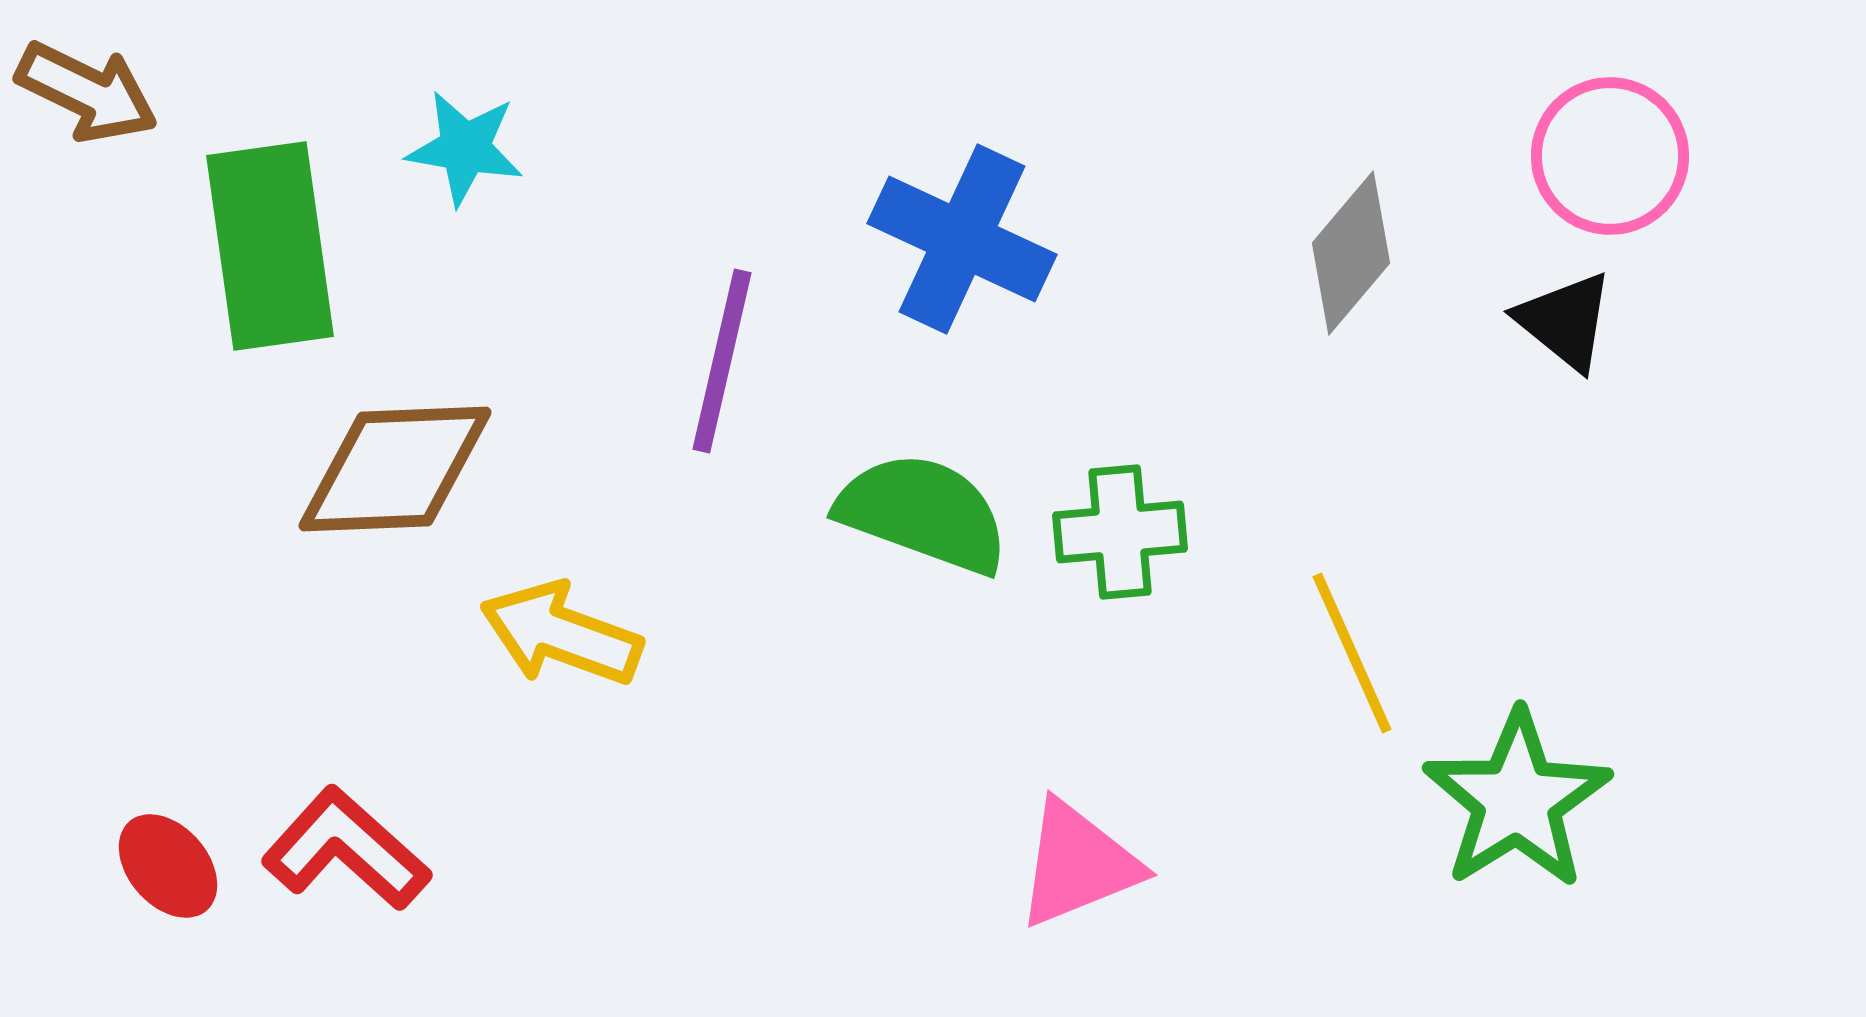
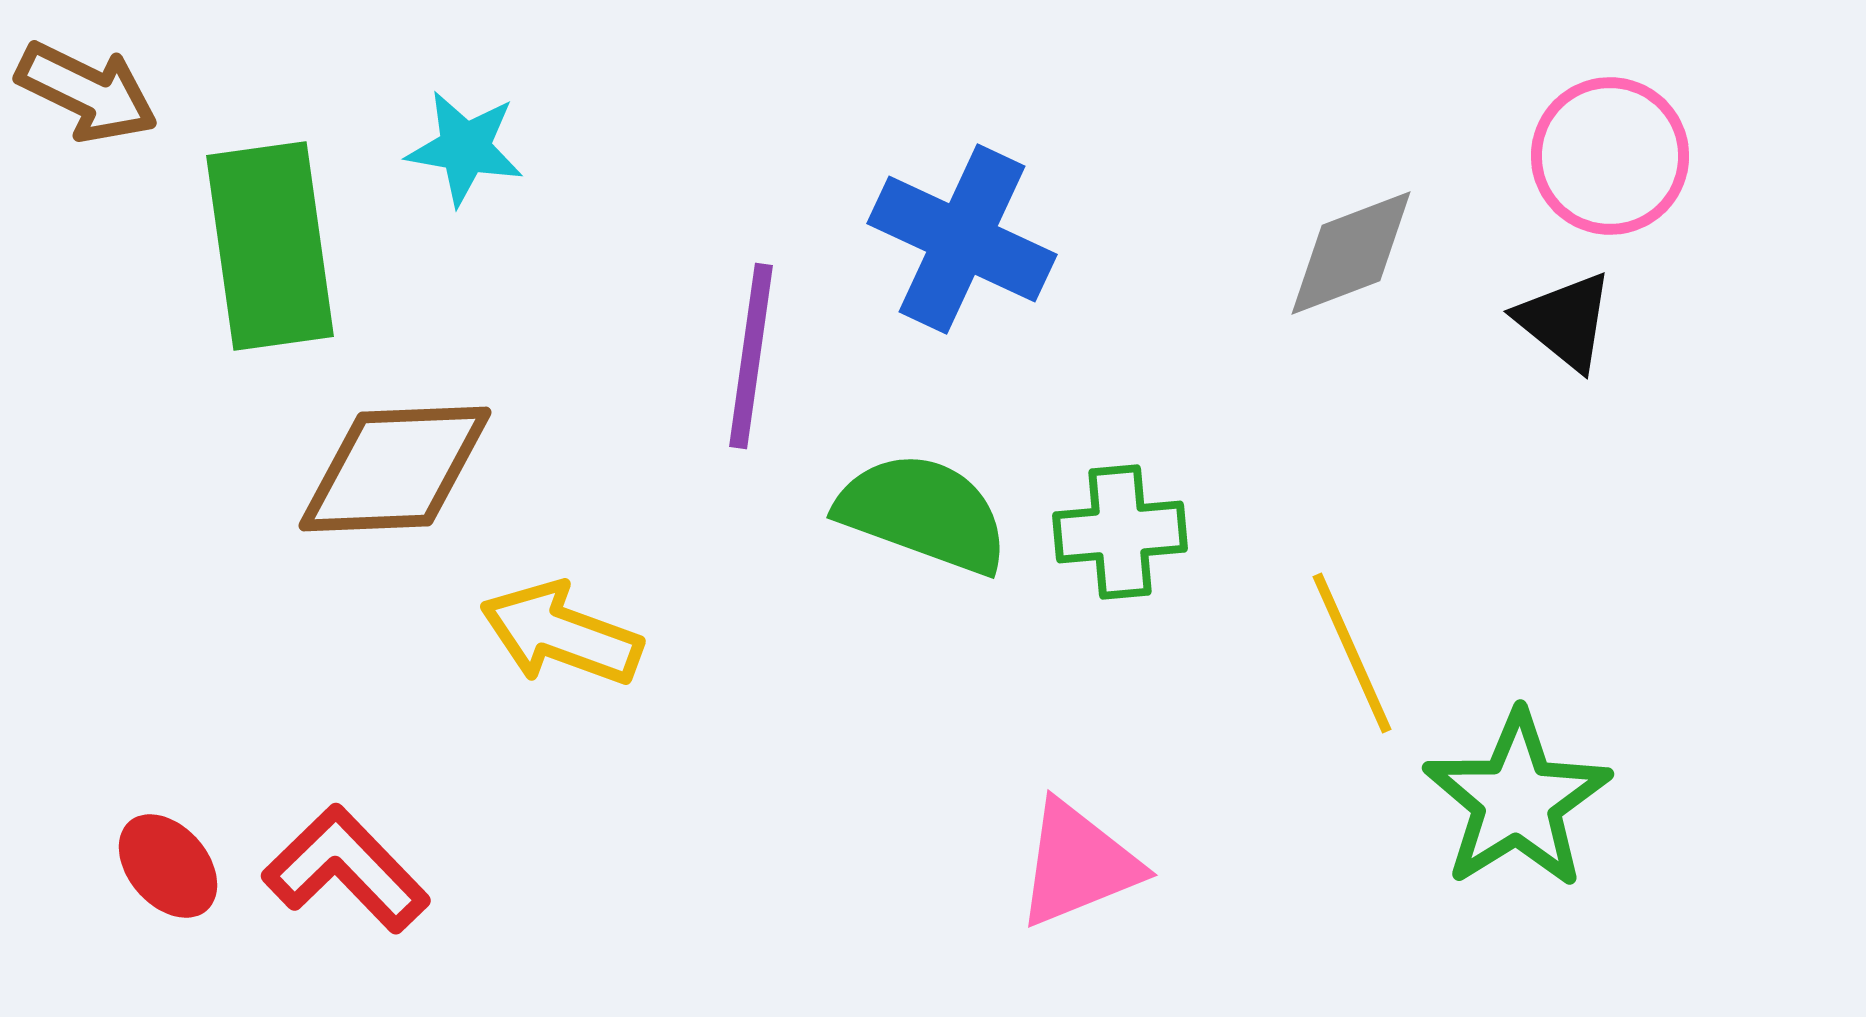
gray diamond: rotated 29 degrees clockwise
purple line: moved 29 px right, 5 px up; rotated 5 degrees counterclockwise
red L-shape: moved 20 px down; rotated 4 degrees clockwise
